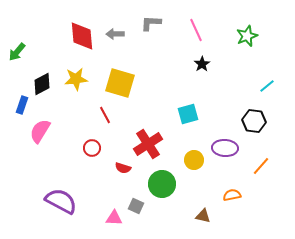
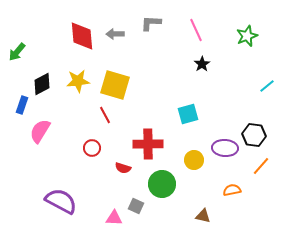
yellow star: moved 2 px right, 2 px down
yellow square: moved 5 px left, 2 px down
black hexagon: moved 14 px down
red cross: rotated 32 degrees clockwise
orange semicircle: moved 5 px up
